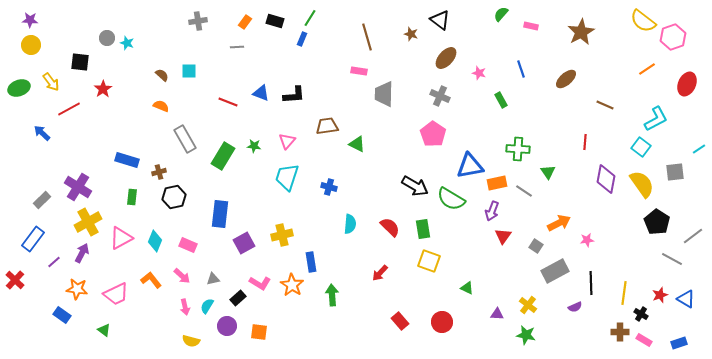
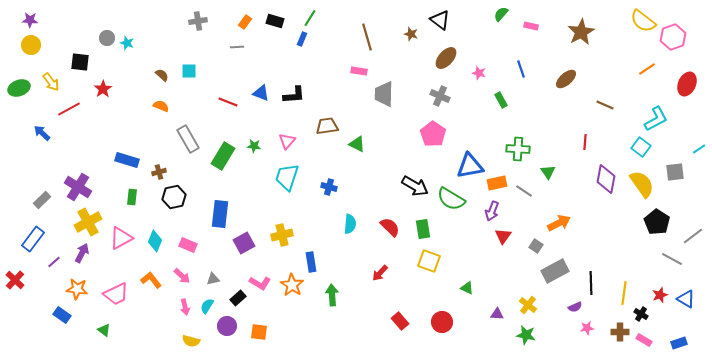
gray rectangle at (185, 139): moved 3 px right
pink star at (587, 240): moved 88 px down
